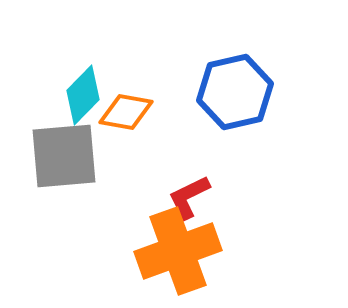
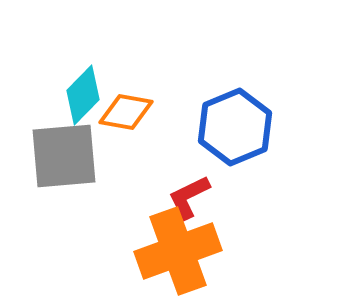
blue hexagon: moved 35 px down; rotated 10 degrees counterclockwise
